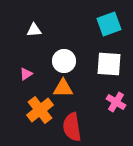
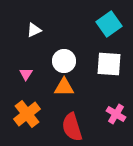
cyan square: rotated 15 degrees counterclockwise
white triangle: rotated 21 degrees counterclockwise
pink triangle: rotated 24 degrees counterclockwise
orange triangle: moved 1 px right, 1 px up
pink cross: moved 12 px down
orange cross: moved 13 px left, 4 px down
red semicircle: rotated 8 degrees counterclockwise
